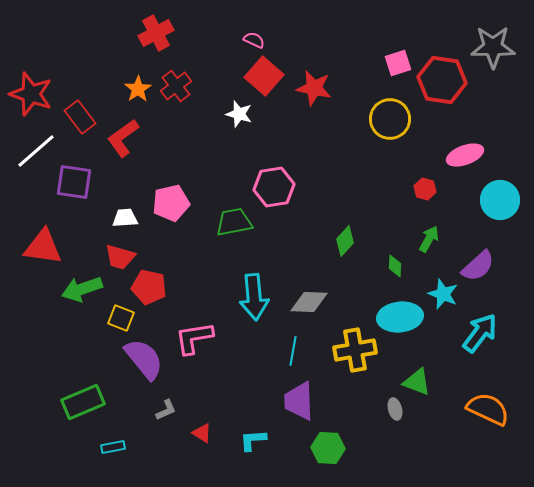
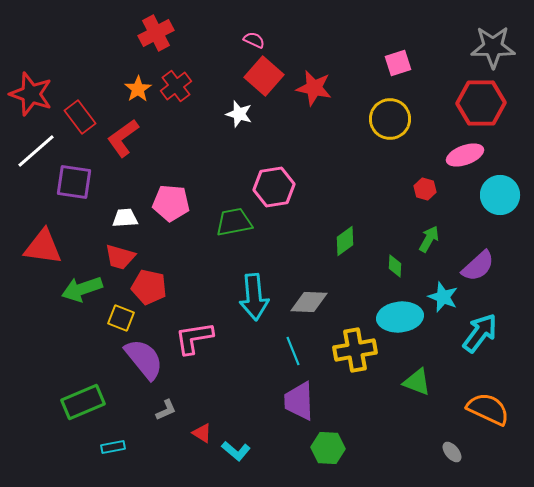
red hexagon at (442, 80): moved 39 px right, 23 px down; rotated 9 degrees counterclockwise
cyan circle at (500, 200): moved 5 px up
pink pentagon at (171, 203): rotated 18 degrees clockwise
green diamond at (345, 241): rotated 12 degrees clockwise
cyan star at (443, 294): moved 3 px down
cyan line at (293, 351): rotated 32 degrees counterclockwise
gray ellipse at (395, 409): moved 57 px right, 43 px down; rotated 25 degrees counterclockwise
cyan L-shape at (253, 440): moved 17 px left, 11 px down; rotated 136 degrees counterclockwise
